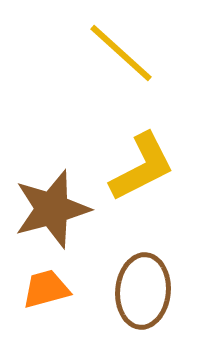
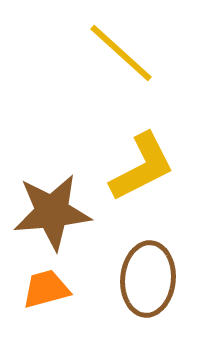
brown star: moved 3 px down; rotated 10 degrees clockwise
brown ellipse: moved 5 px right, 12 px up
